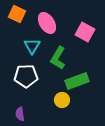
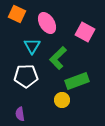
green L-shape: rotated 15 degrees clockwise
